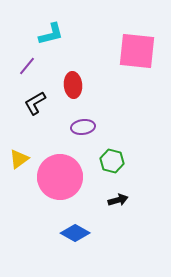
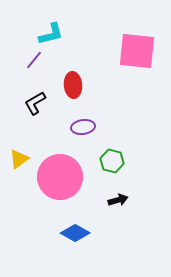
purple line: moved 7 px right, 6 px up
